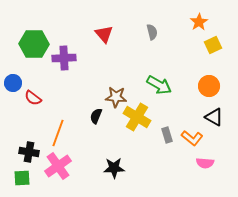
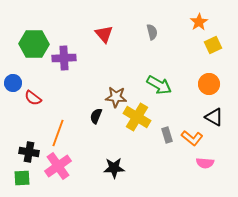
orange circle: moved 2 px up
